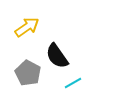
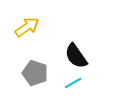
black semicircle: moved 19 px right
gray pentagon: moved 7 px right; rotated 10 degrees counterclockwise
